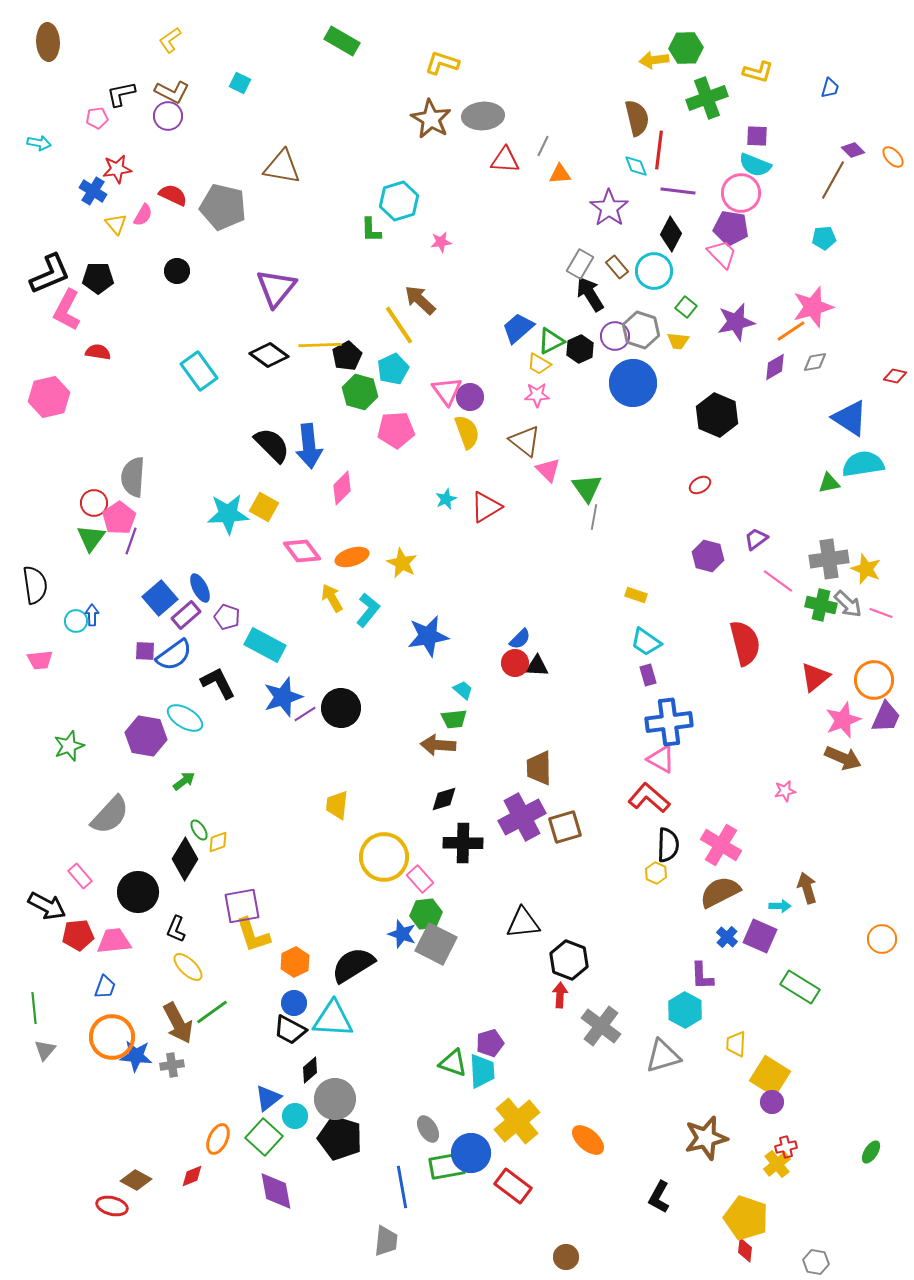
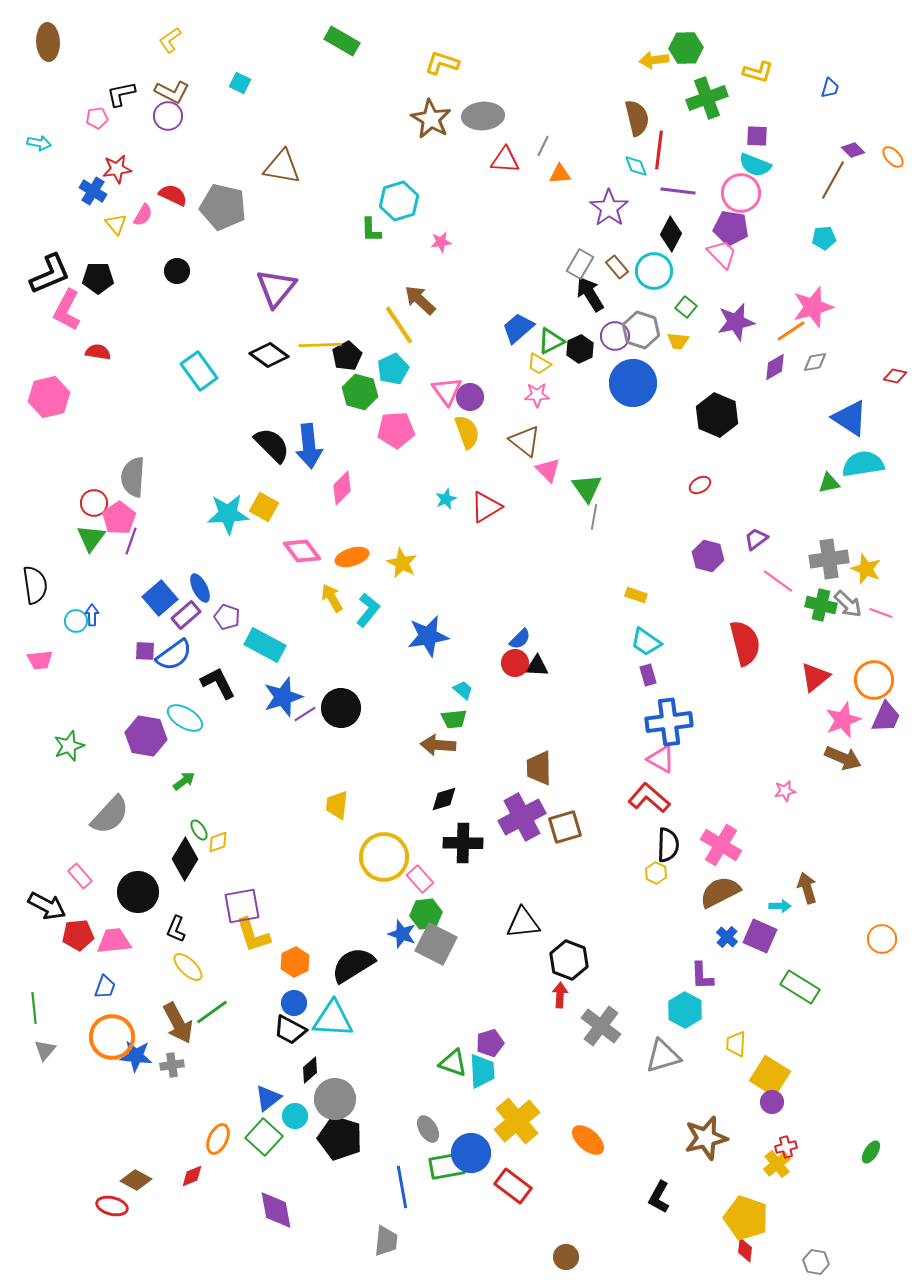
purple diamond at (276, 1191): moved 19 px down
